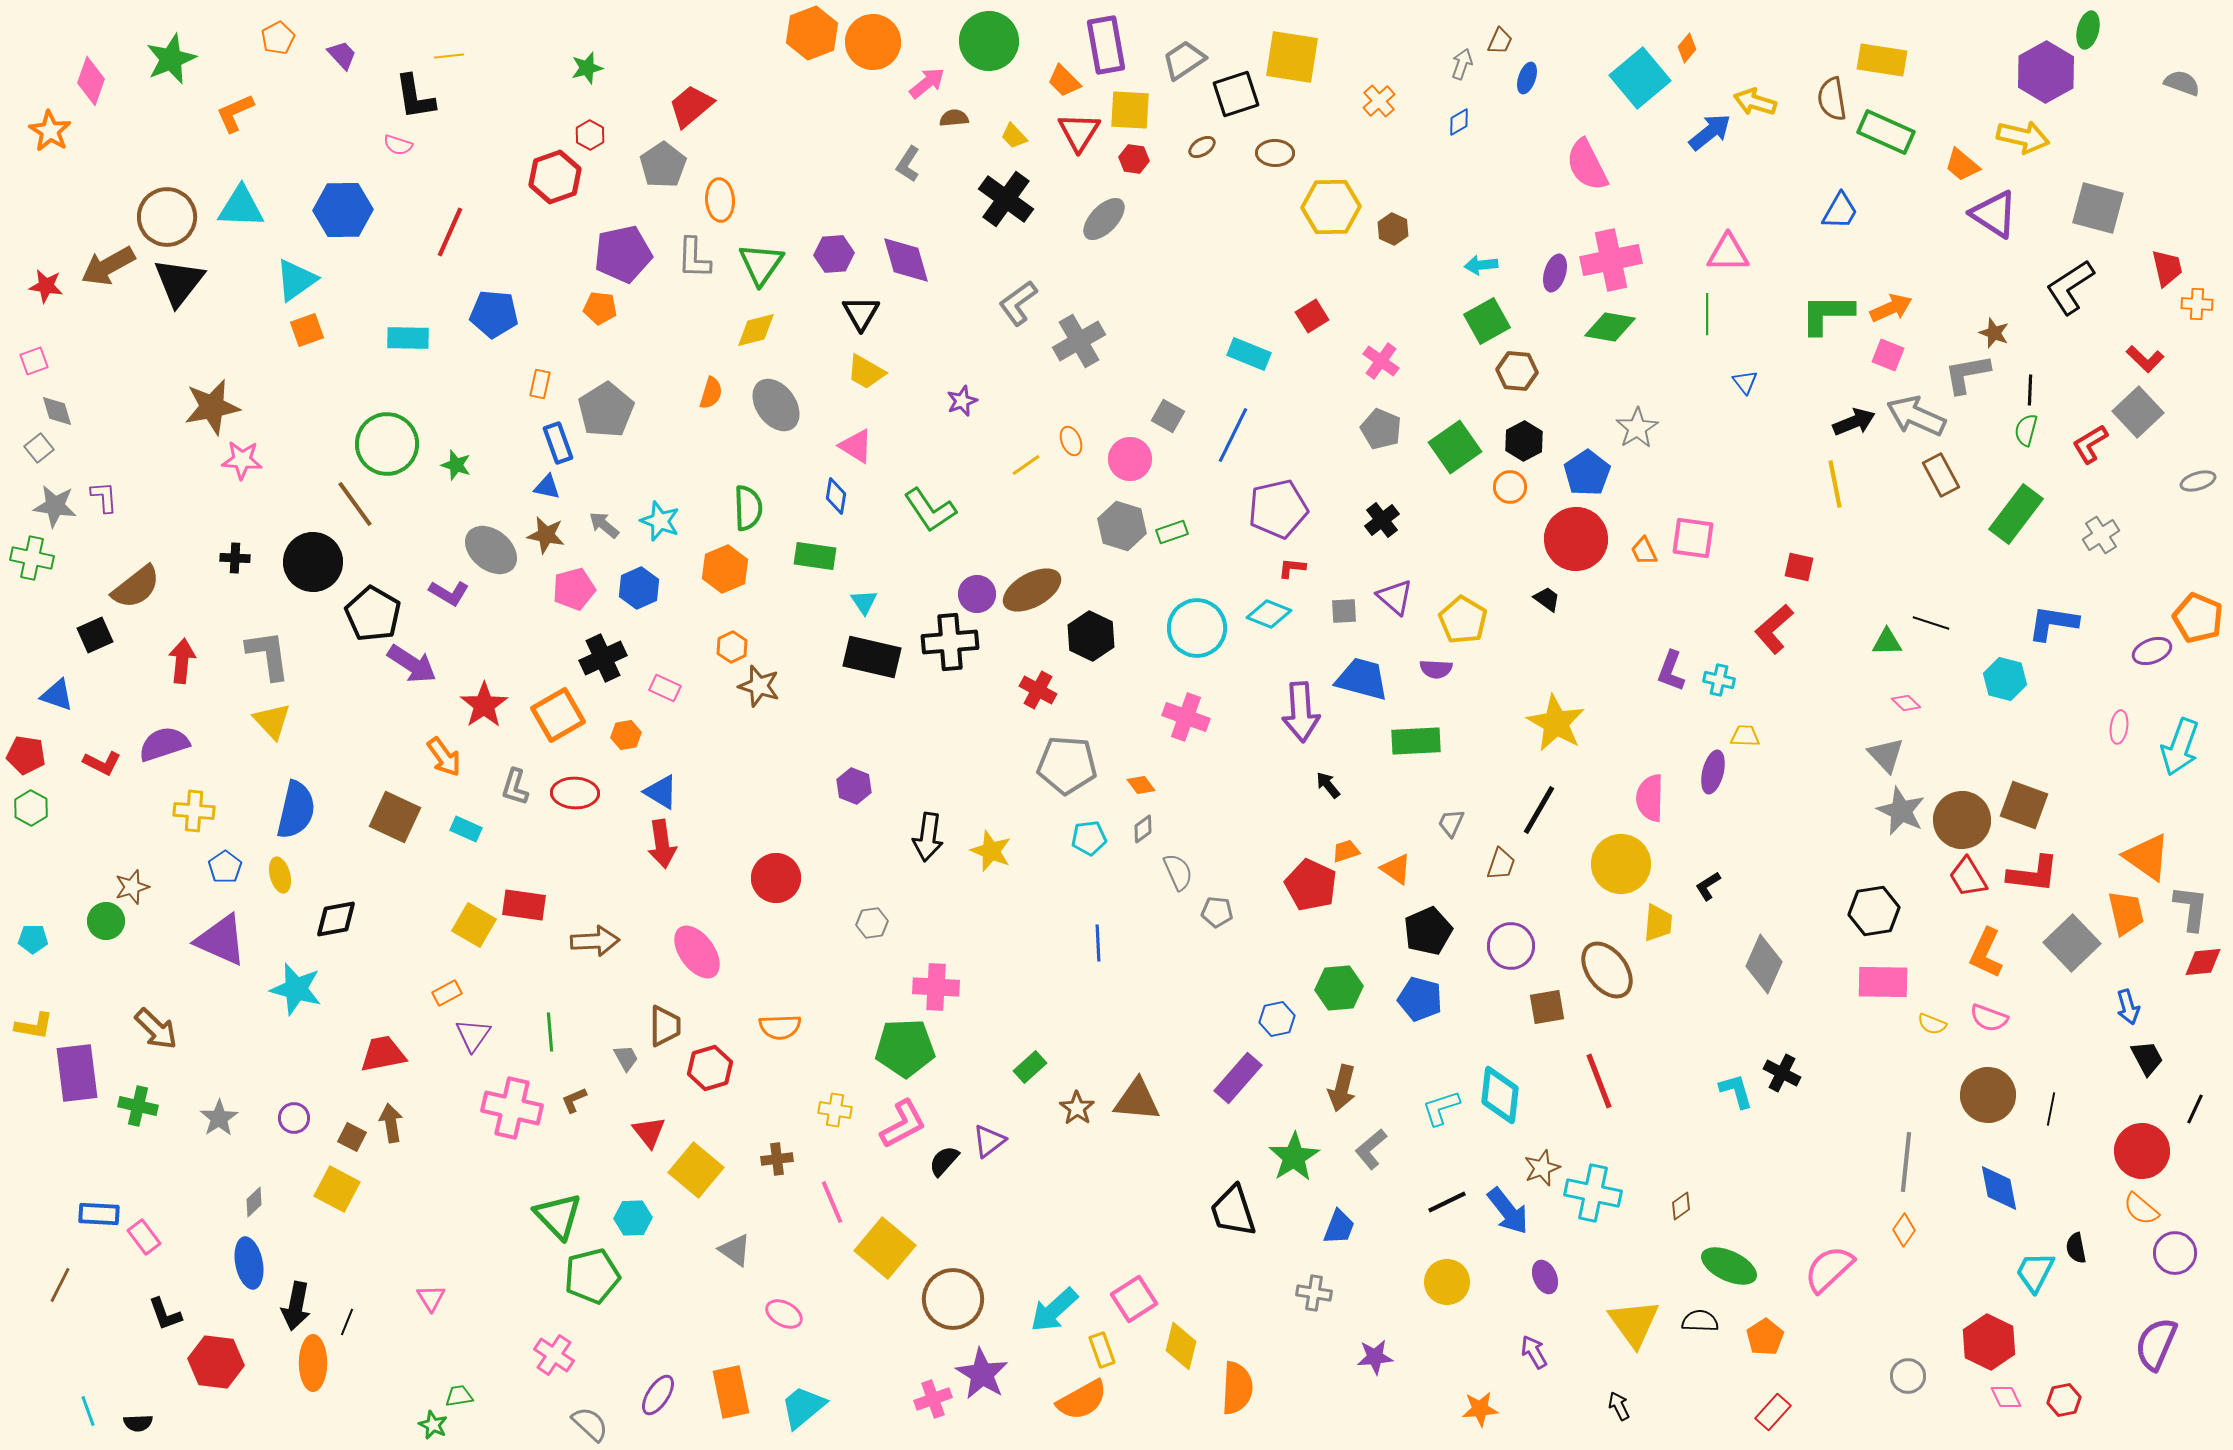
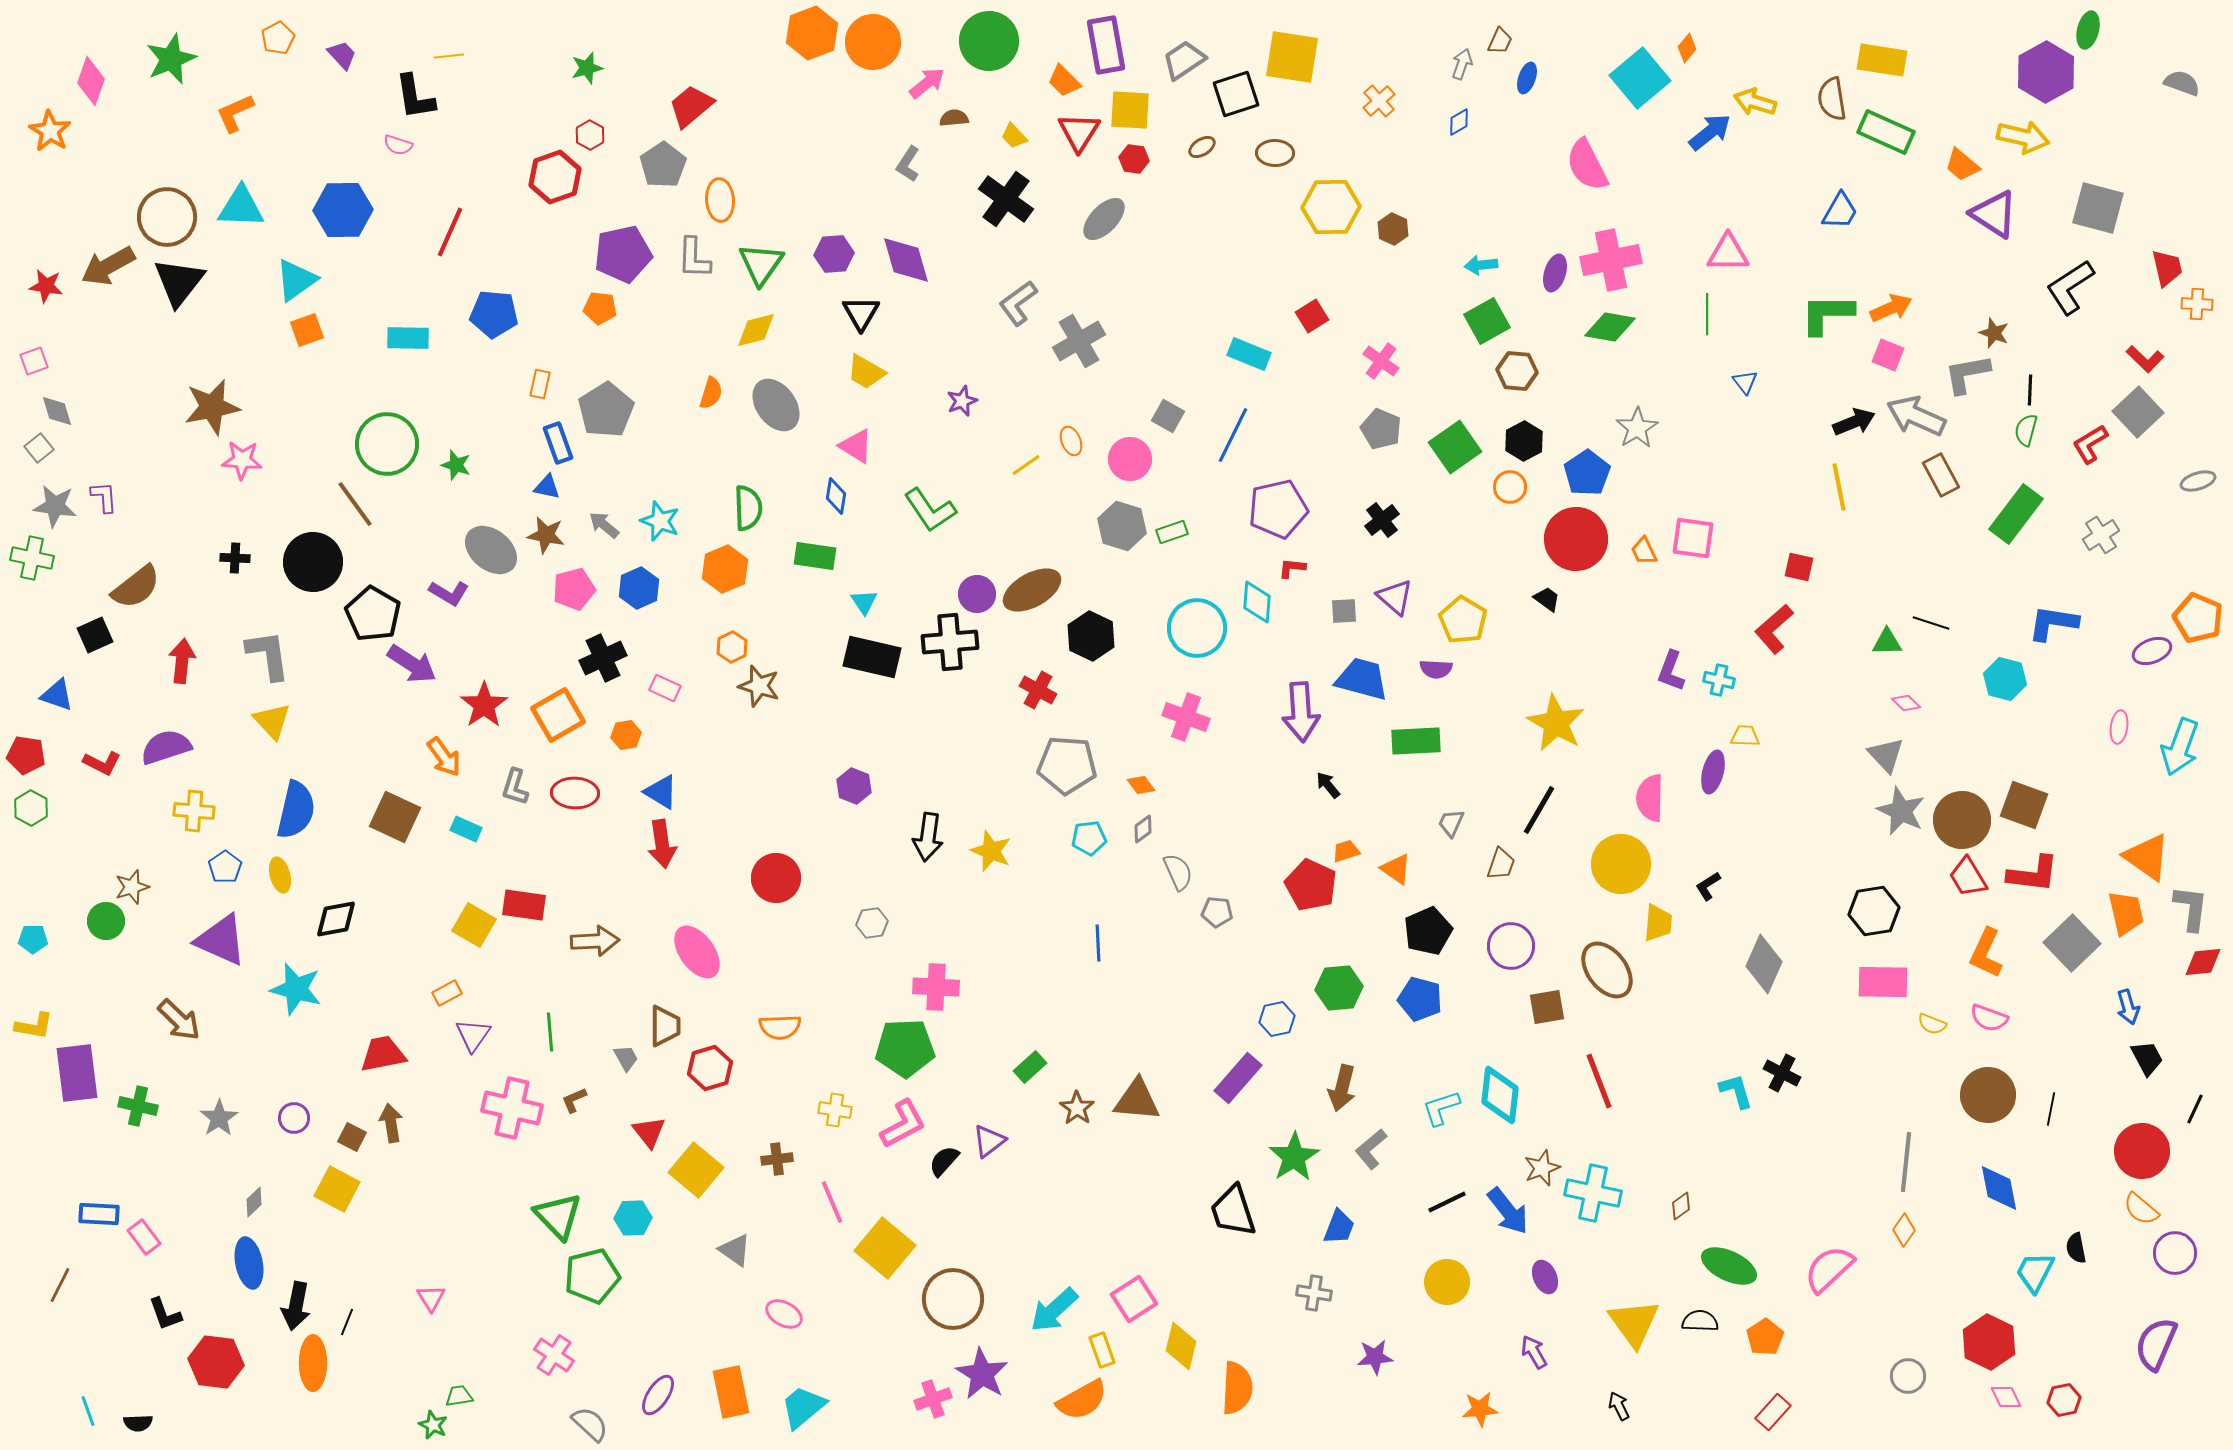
yellow line at (1835, 484): moved 4 px right, 3 px down
cyan diamond at (1269, 614): moved 12 px left, 12 px up; rotated 72 degrees clockwise
purple semicircle at (164, 744): moved 2 px right, 3 px down
brown arrow at (156, 1029): moved 23 px right, 9 px up
